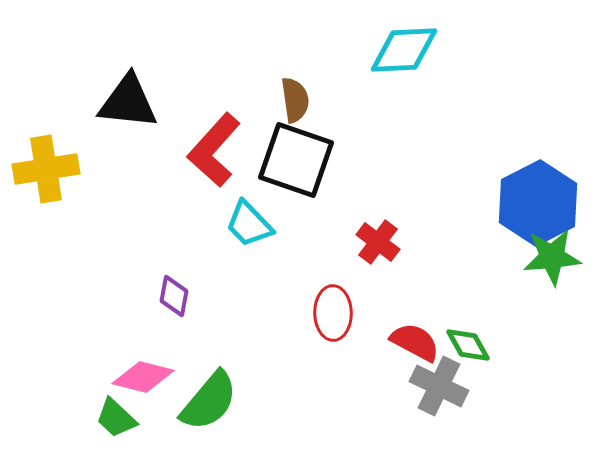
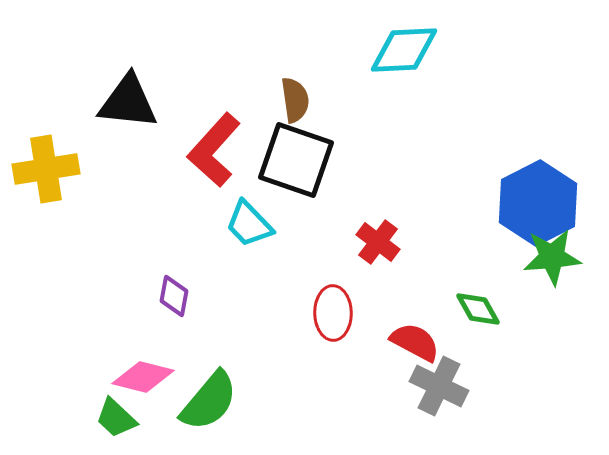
green diamond: moved 10 px right, 36 px up
